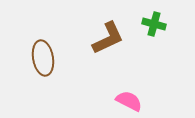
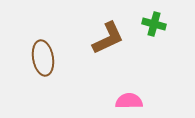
pink semicircle: rotated 28 degrees counterclockwise
